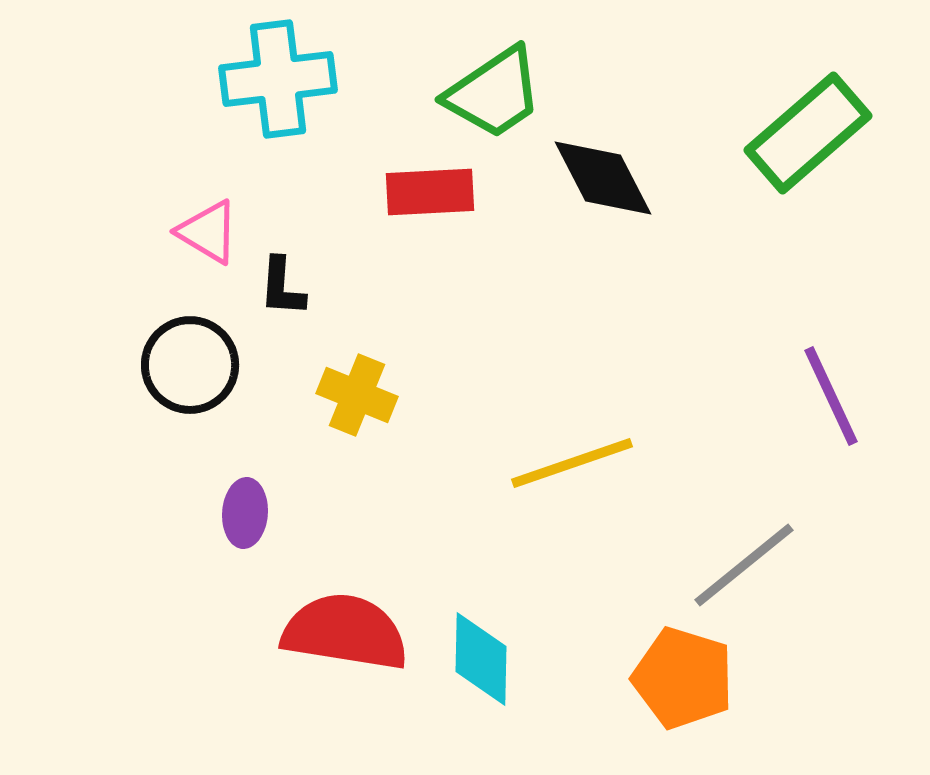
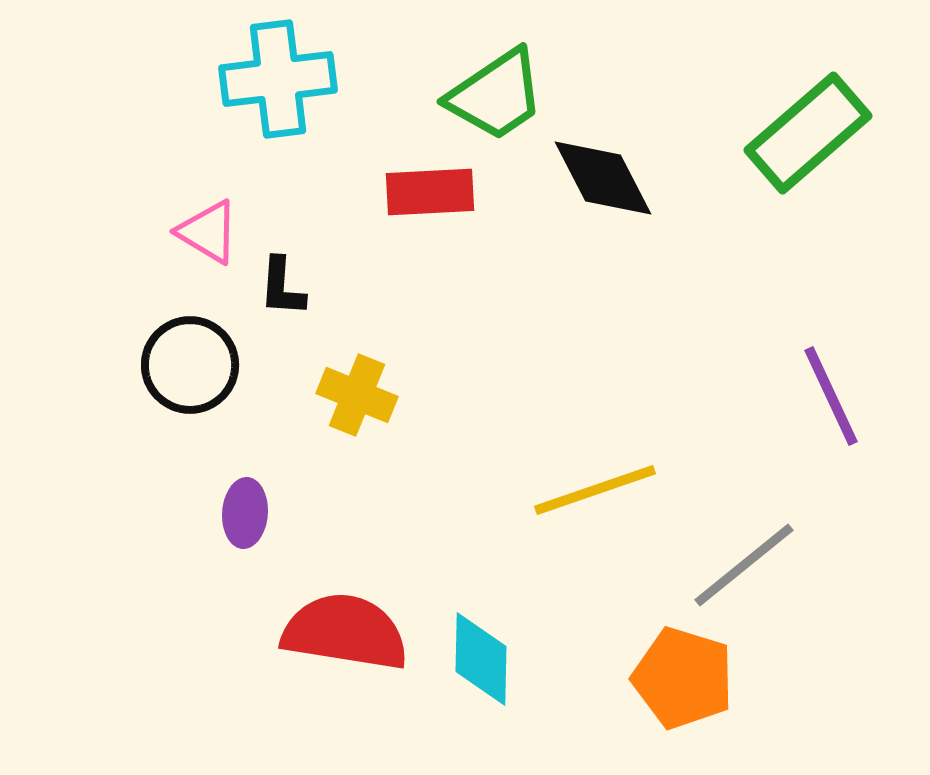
green trapezoid: moved 2 px right, 2 px down
yellow line: moved 23 px right, 27 px down
